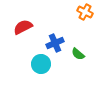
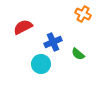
orange cross: moved 2 px left, 2 px down
blue cross: moved 2 px left, 1 px up
